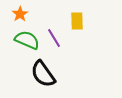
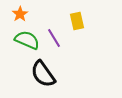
yellow rectangle: rotated 12 degrees counterclockwise
